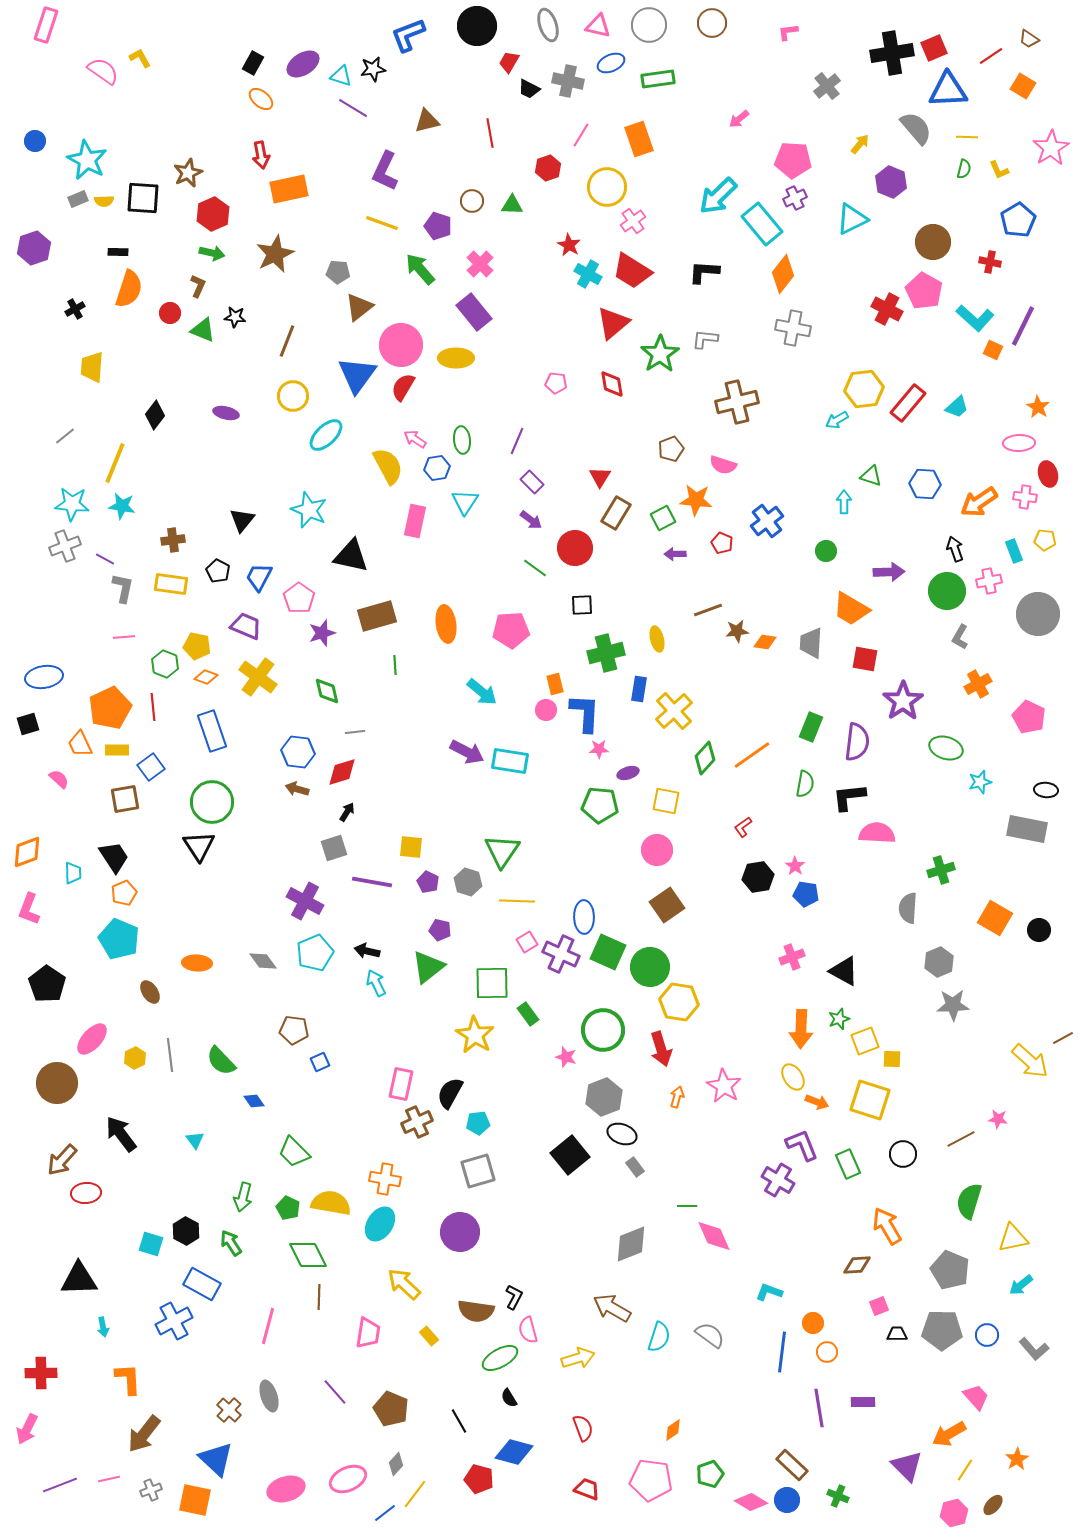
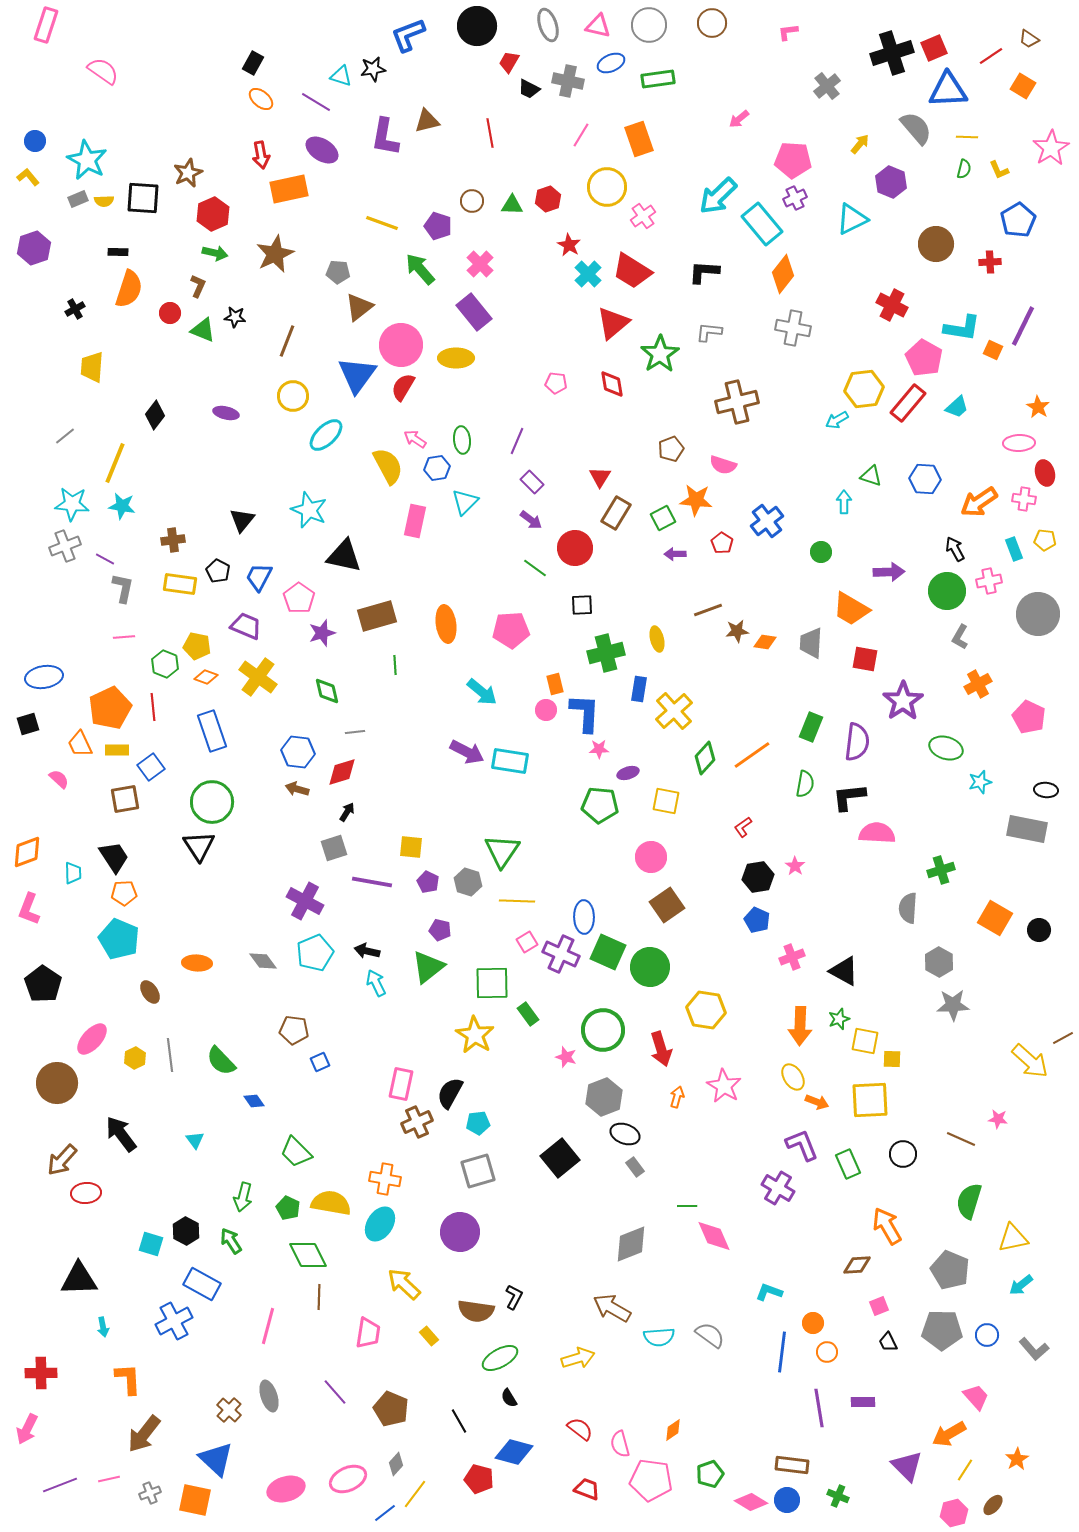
black cross at (892, 53): rotated 9 degrees counterclockwise
yellow L-shape at (140, 58): moved 112 px left, 119 px down; rotated 10 degrees counterclockwise
purple ellipse at (303, 64): moved 19 px right, 86 px down; rotated 64 degrees clockwise
purple line at (353, 108): moved 37 px left, 6 px up
red hexagon at (548, 168): moved 31 px down
purple L-shape at (385, 171): moved 34 px up; rotated 15 degrees counterclockwise
pink cross at (633, 221): moved 10 px right, 5 px up
brown circle at (933, 242): moved 3 px right, 2 px down
green arrow at (212, 253): moved 3 px right
red cross at (990, 262): rotated 15 degrees counterclockwise
cyan cross at (588, 274): rotated 16 degrees clockwise
pink pentagon at (924, 291): moved 67 px down
red cross at (887, 309): moved 5 px right, 4 px up
cyan L-shape at (975, 318): moved 13 px left, 10 px down; rotated 33 degrees counterclockwise
gray L-shape at (705, 339): moved 4 px right, 7 px up
red ellipse at (1048, 474): moved 3 px left, 1 px up
blue hexagon at (925, 484): moved 5 px up
pink cross at (1025, 497): moved 1 px left, 2 px down
cyan triangle at (465, 502): rotated 12 degrees clockwise
red pentagon at (722, 543): rotated 10 degrees clockwise
black arrow at (955, 549): rotated 10 degrees counterclockwise
green circle at (826, 551): moved 5 px left, 1 px down
cyan rectangle at (1014, 551): moved 2 px up
black triangle at (351, 556): moved 7 px left
yellow rectangle at (171, 584): moved 9 px right
pink circle at (657, 850): moved 6 px left, 7 px down
orange pentagon at (124, 893): rotated 20 degrees clockwise
blue pentagon at (806, 894): moved 49 px left, 26 px down; rotated 15 degrees clockwise
gray hexagon at (939, 962): rotated 8 degrees counterclockwise
black pentagon at (47, 984): moved 4 px left
yellow hexagon at (679, 1002): moved 27 px right, 8 px down
orange arrow at (801, 1029): moved 1 px left, 3 px up
yellow square at (865, 1041): rotated 32 degrees clockwise
yellow square at (870, 1100): rotated 21 degrees counterclockwise
black ellipse at (622, 1134): moved 3 px right
brown line at (961, 1139): rotated 52 degrees clockwise
green trapezoid at (294, 1152): moved 2 px right
black square at (570, 1155): moved 10 px left, 3 px down
purple cross at (778, 1180): moved 8 px down
green arrow at (231, 1243): moved 2 px up
pink semicircle at (528, 1330): moved 92 px right, 114 px down
black trapezoid at (897, 1334): moved 9 px left, 8 px down; rotated 115 degrees counterclockwise
cyan semicircle at (659, 1337): rotated 68 degrees clockwise
red semicircle at (583, 1428): moved 3 px left, 1 px down; rotated 32 degrees counterclockwise
brown rectangle at (792, 1465): rotated 36 degrees counterclockwise
gray cross at (151, 1490): moved 1 px left, 3 px down
